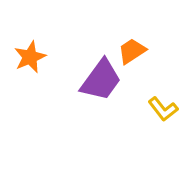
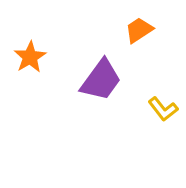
orange trapezoid: moved 7 px right, 21 px up
orange star: rotated 8 degrees counterclockwise
